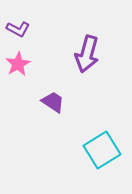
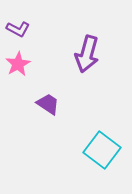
purple trapezoid: moved 5 px left, 2 px down
cyan square: rotated 21 degrees counterclockwise
